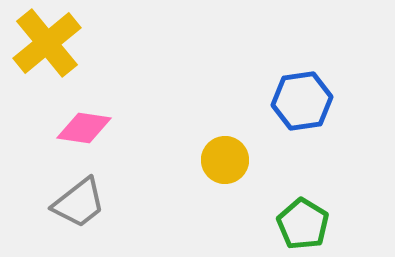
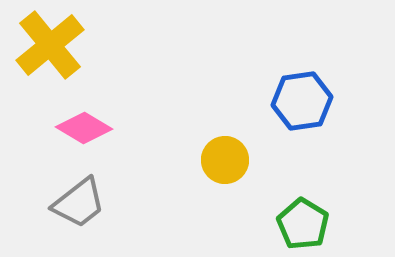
yellow cross: moved 3 px right, 2 px down
pink diamond: rotated 22 degrees clockwise
